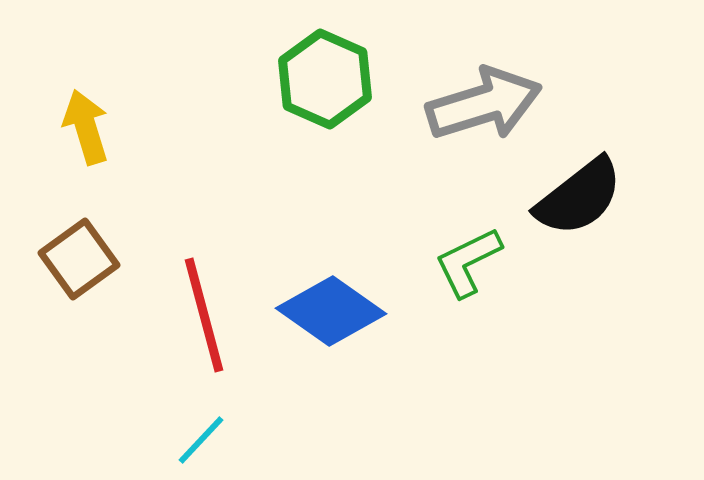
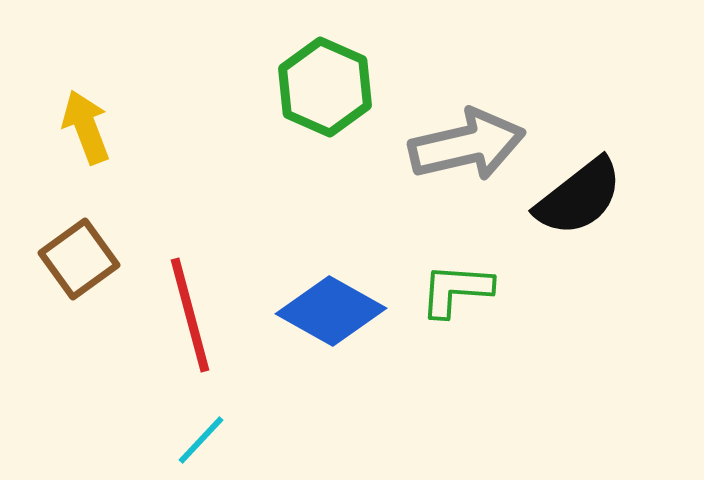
green hexagon: moved 8 px down
gray arrow: moved 17 px left, 41 px down; rotated 4 degrees clockwise
yellow arrow: rotated 4 degrees counterclockwise
green L-shape: moved 12 px left, 28 px down; rotated 30 degrees clockwise
blue diamond: rotated 6 degrees counterclockwise
red line: moved 14 px left
